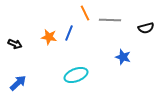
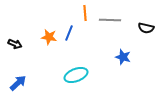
orange line: rotated 21 degrees clockwise
black semicircle: rotated 28 degrees clockwise
